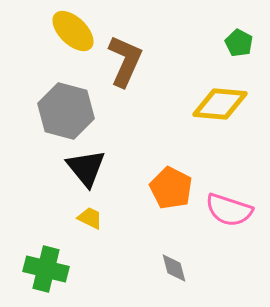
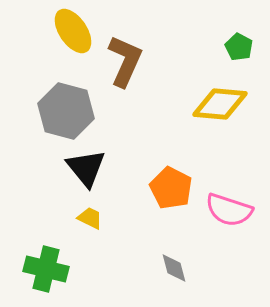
yellow ellipse: rotated 12 degrees clockwise
green pentagon: moved 4 px down
